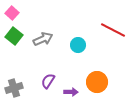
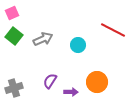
pink square: rotated 24 degrees clockwise
purple semicircle: moved 2 px right
